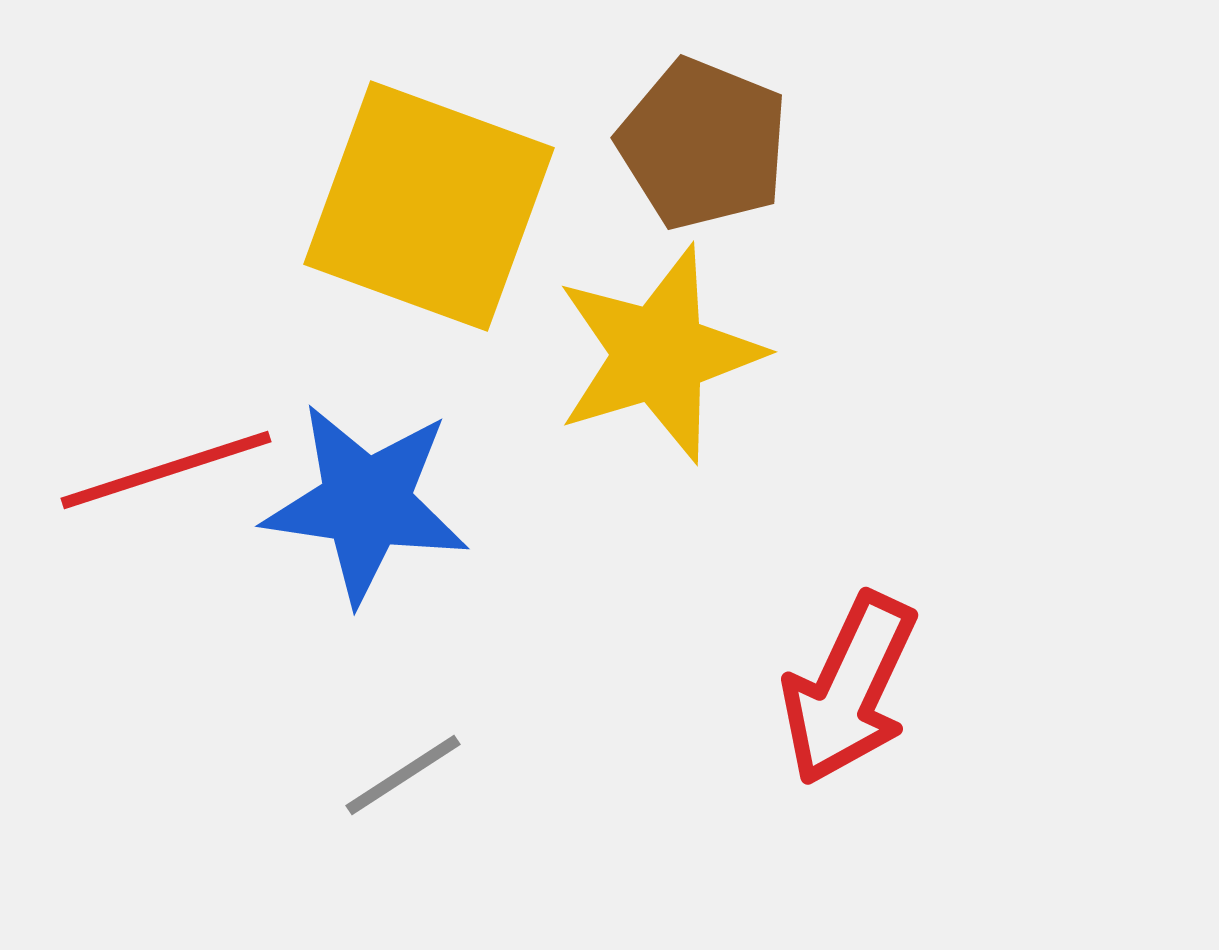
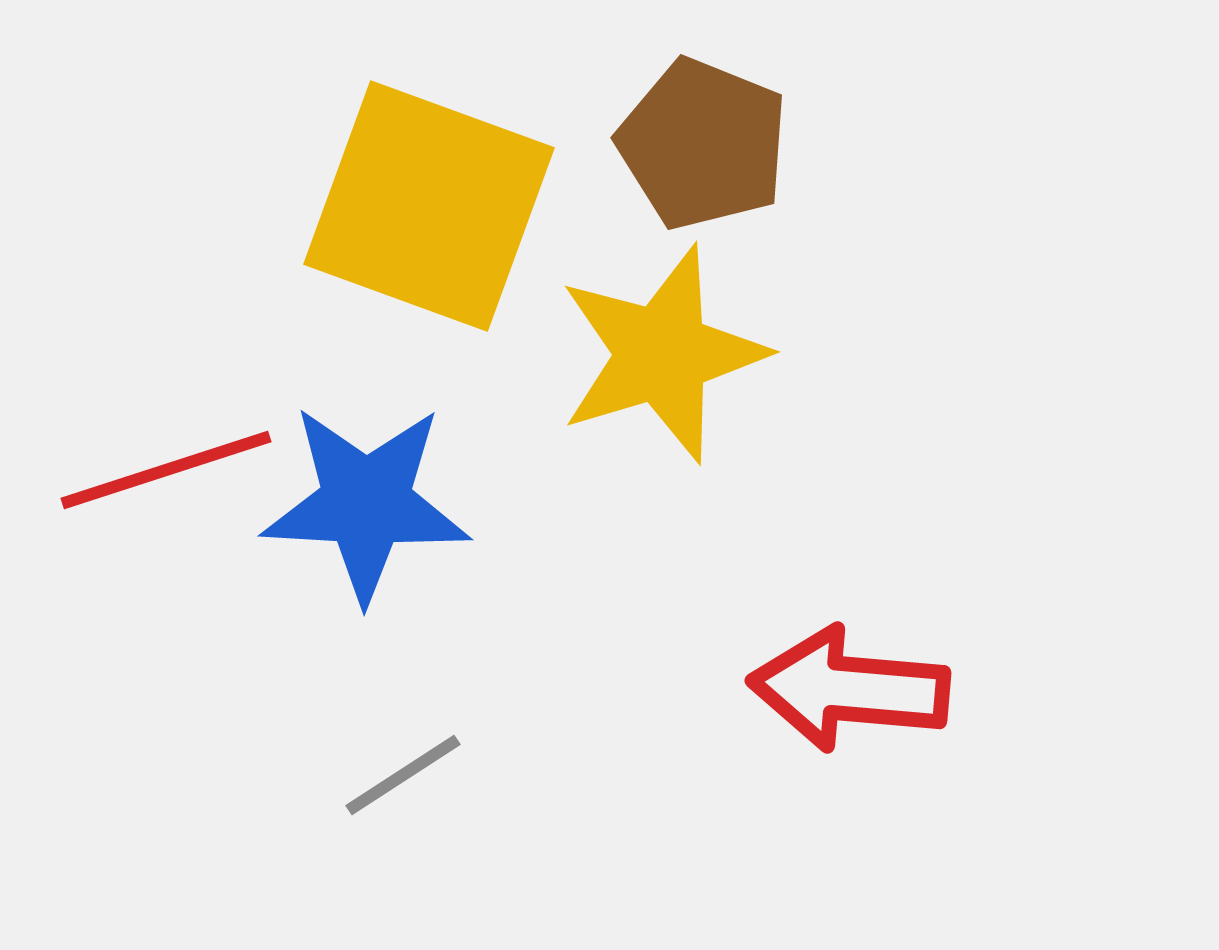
yellow star: moved 3 px right
blue star: rotated 5 degrees counterclockwise
red arrow: rotated 70 degrees clockwise
